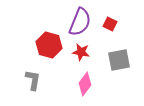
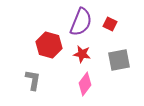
purple semicircle: moved 1 px right
red star: moved 1 px right, 2 px down
